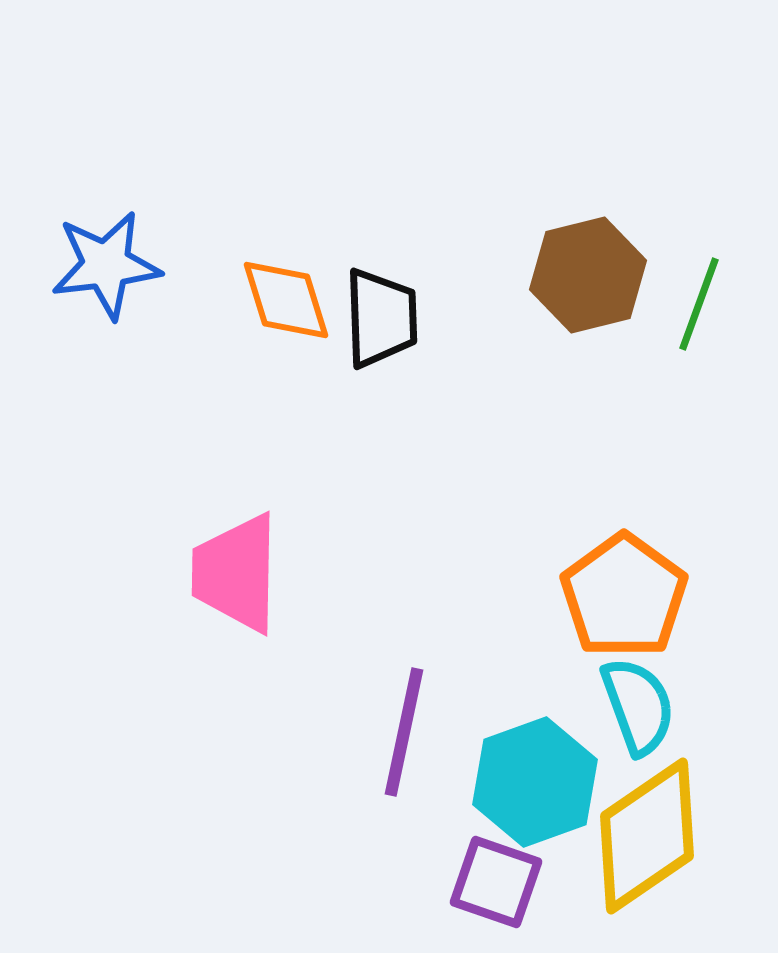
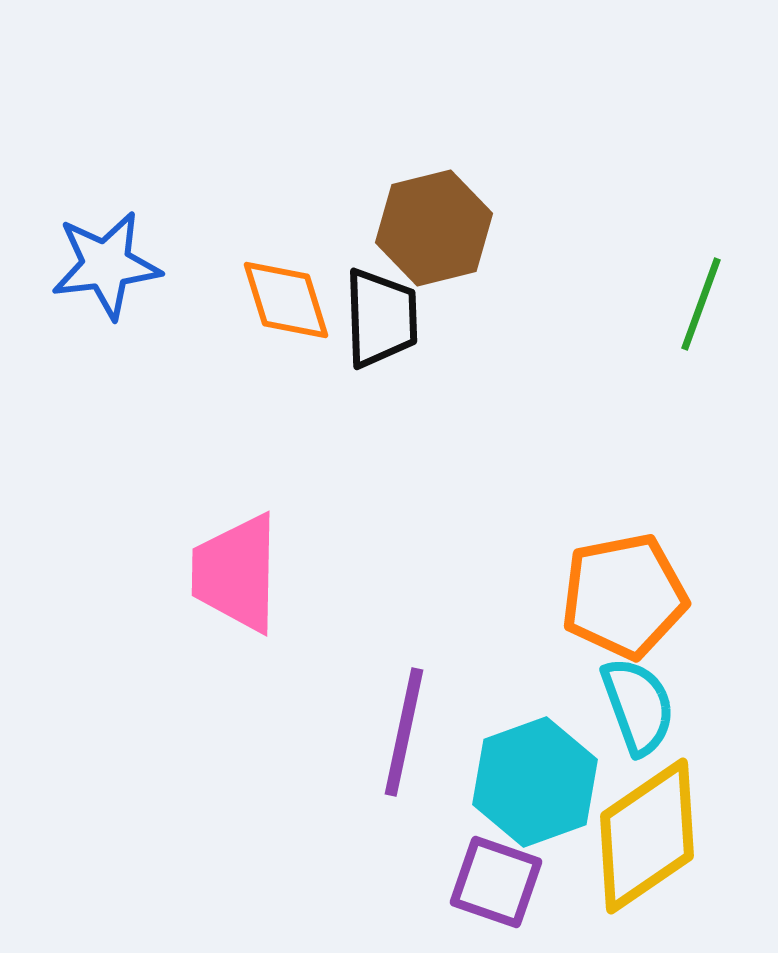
brown hexagon: moved 154 px left, 47 px up
green line: moved 2 px right
orange pentagon: rotated 25 degrees clockwise
